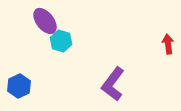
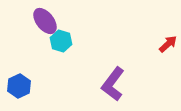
red arrow: rotated 54 degrees clockwise
